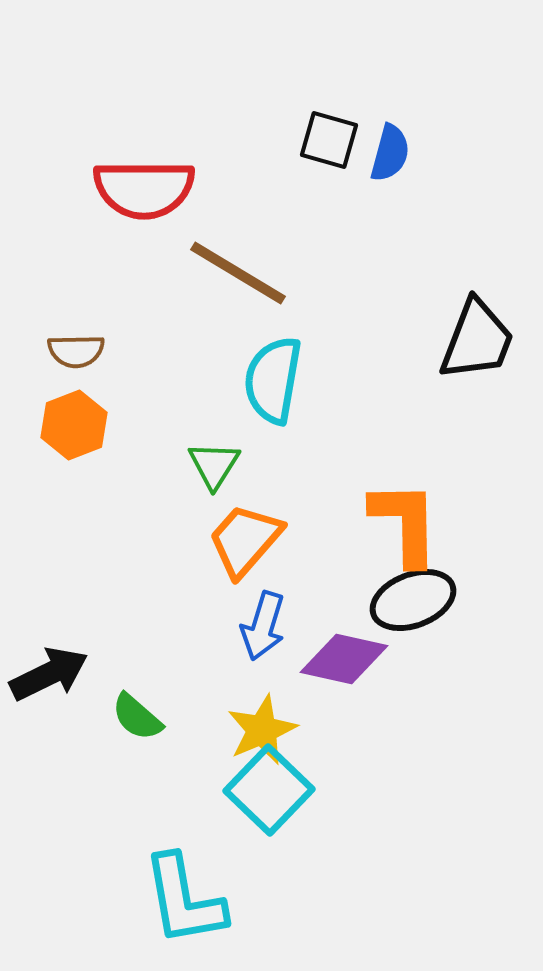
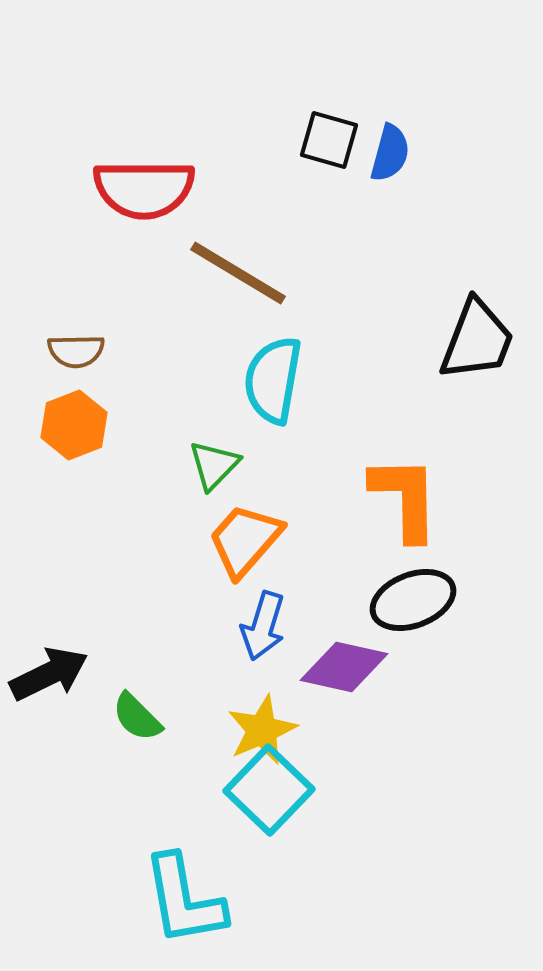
green triangle: rotated 12 degrees clockwise
orange L-shape: moved 25 px up
purple diamond: moved 8 px down
green semicircle: rotated 4 degrees clockwise
